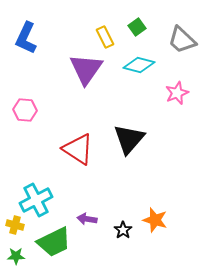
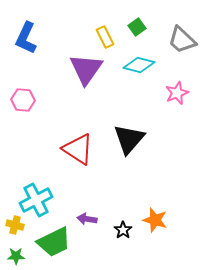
pink hexagon: moved 2 px left, 10 px up
